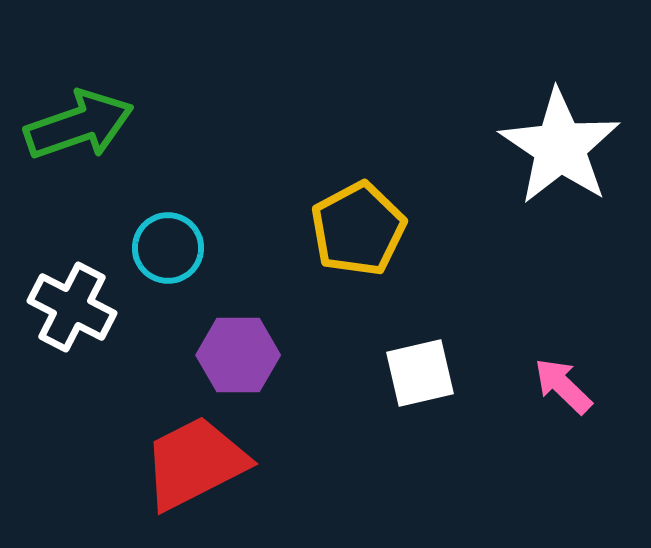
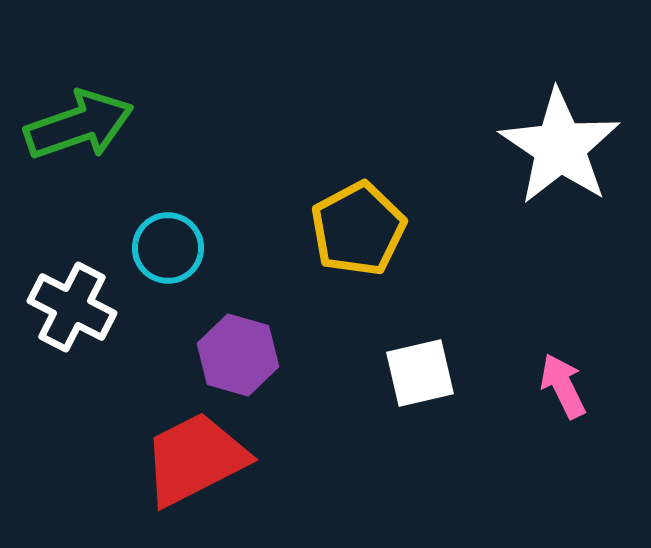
purple hexagon: rotated 16 degrees clockwise
pink arrow: rotated 20 degrees clockwise
red trapezoid: moved 4 px up
